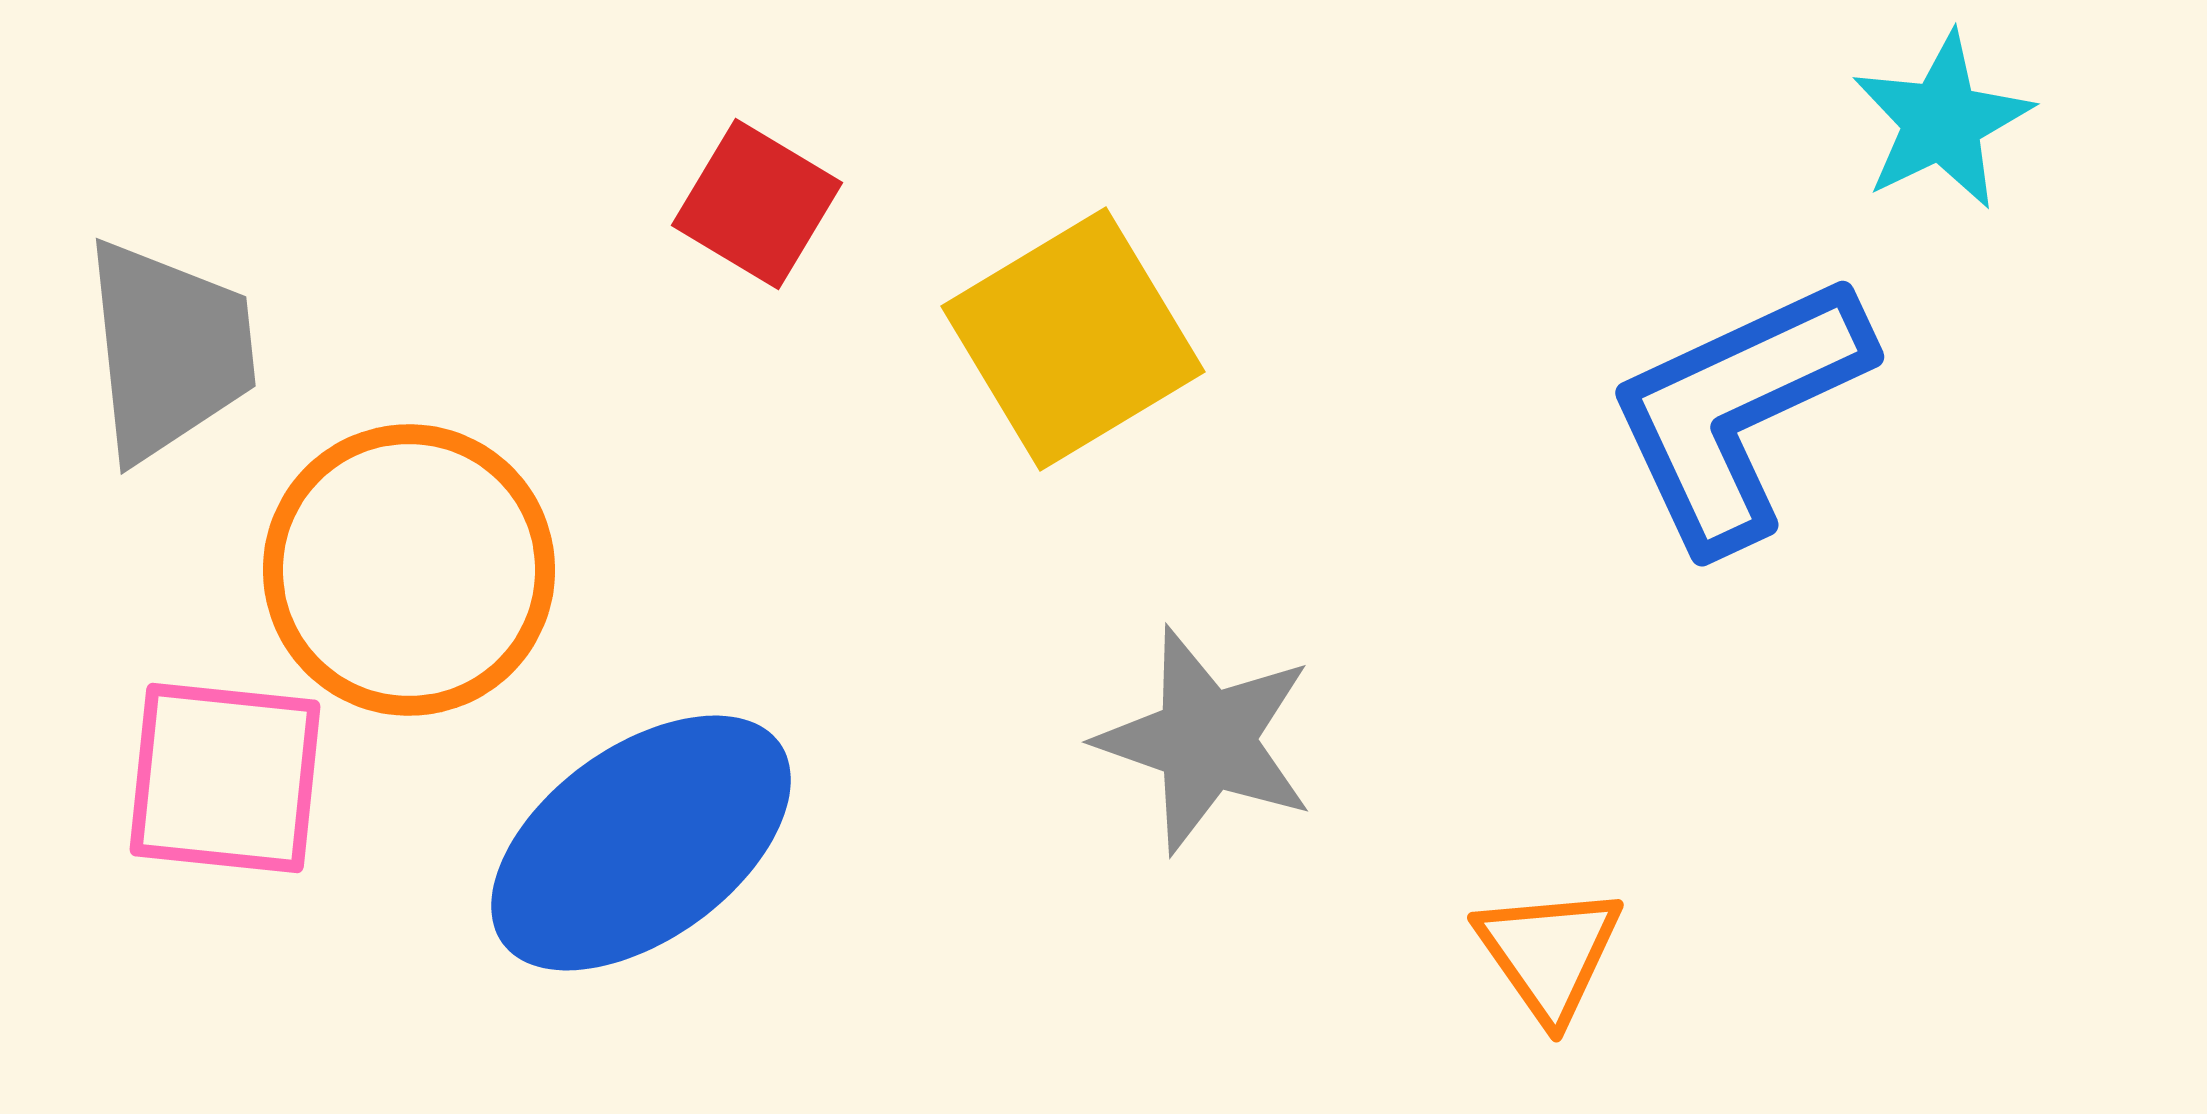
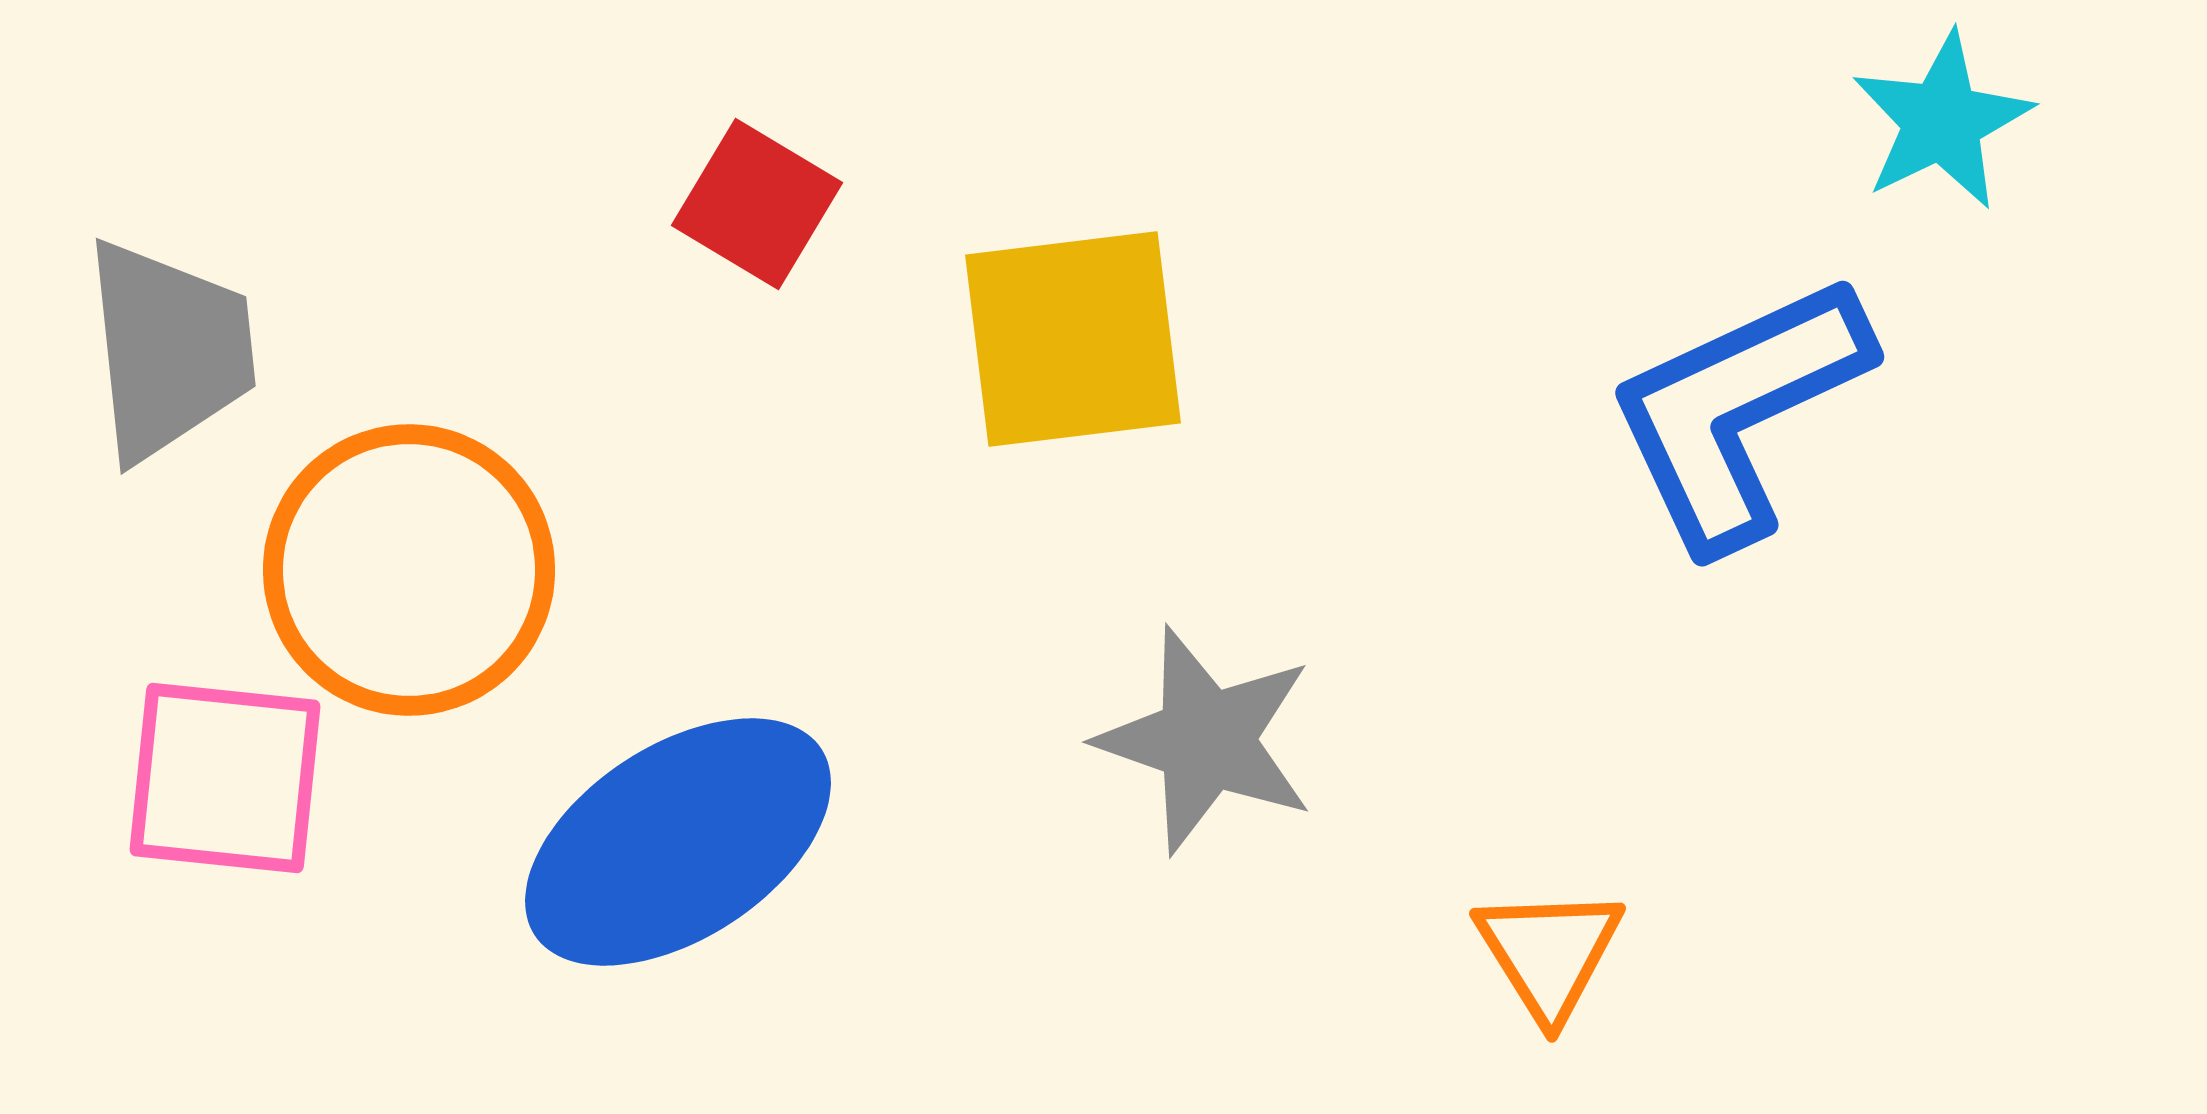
yellow square: rotated 24 degrees clockwise
blue ellipse: moved 37 px right, 1 px up; rotated 3 degrees clockwise
orange triangle: rotated 3 degrees clockwise
